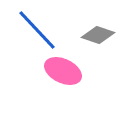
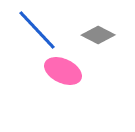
gray diamond: rotated 8 degrees clockwise
